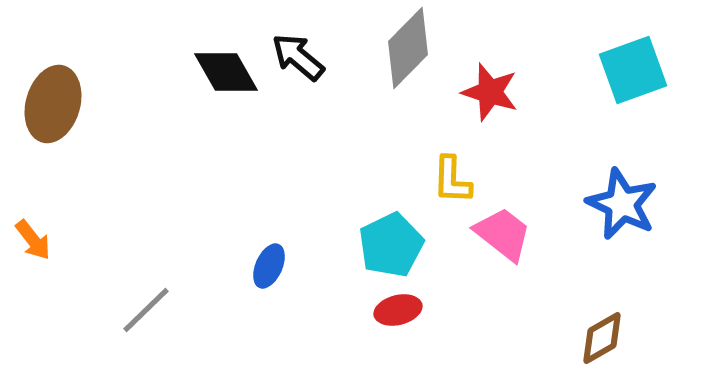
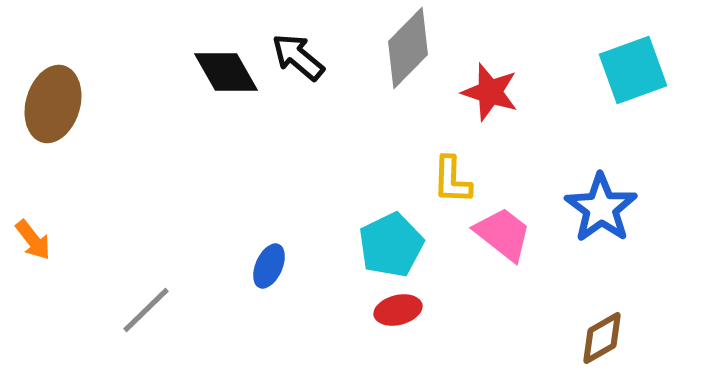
blue star: moved 21 px left, 4 px down; rotated 10 degrees clockwise
